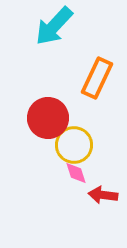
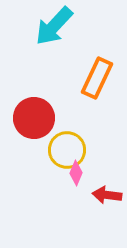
red circle: moved 14 px left
yellow circle: moved 7 px left, 5 px down
pink diamond: rotated 40 degrees clockwise
red arrow: moved 4 px right
